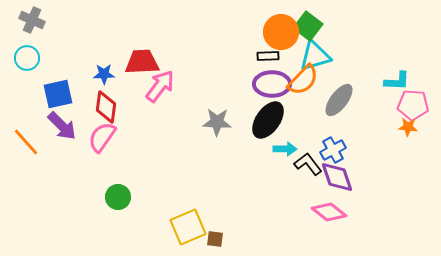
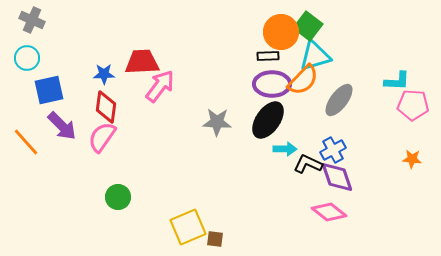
blue square: moved 9 px left, 4 px up
orange star: moved 4 px right, 32 px down
black L-shape: rotated 28 degrees counterclockwise
